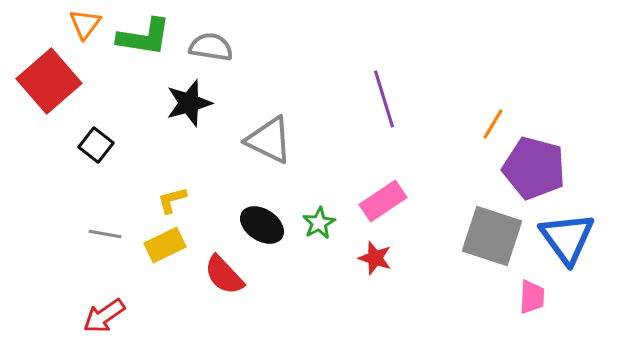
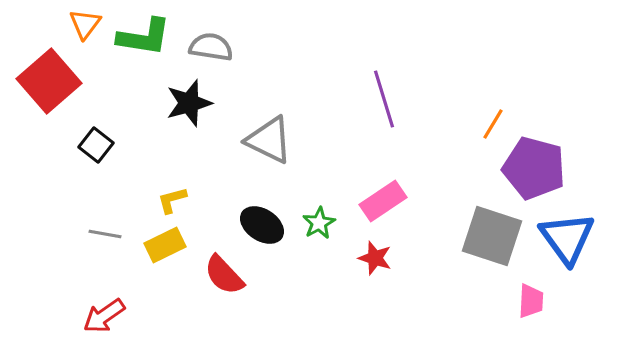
pink trapezoid: moved 1 px left, 4 px down
